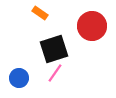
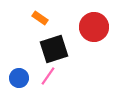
orange rectangle: moved 5 px down
red circle: moved 2 px right, 1 px down
pink line: moved 7 px left, 3 px down
